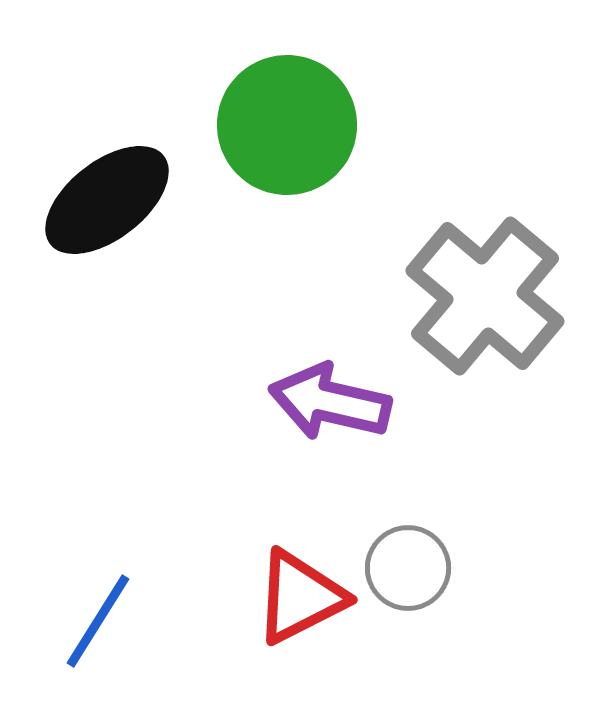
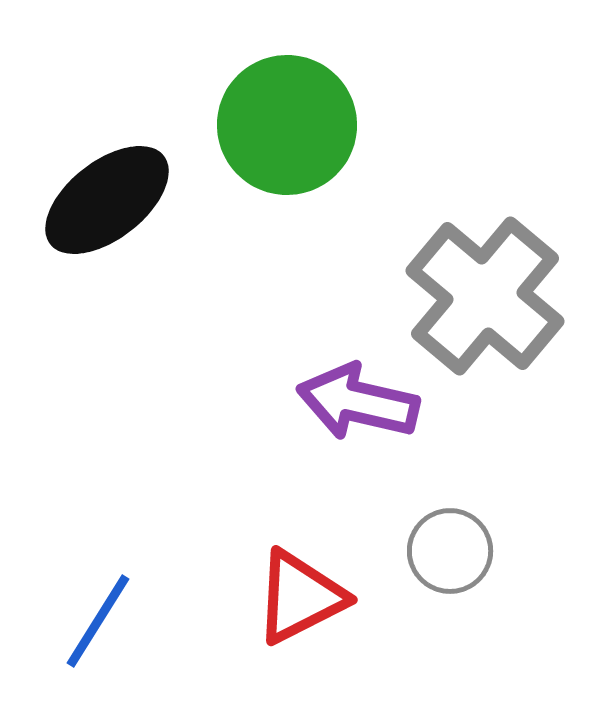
purple arrow: moved 28 px right
gray circle: moved 42 px right, 17 px up
